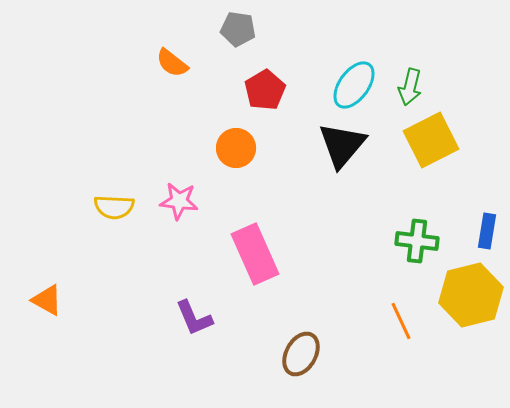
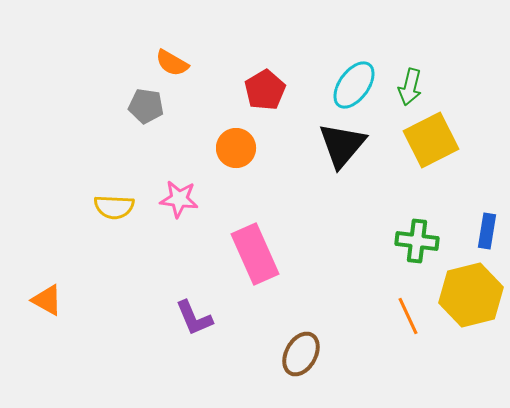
gray pentagon: moved 92 px left, 77 px down
orange semicircle: rotated 8 degrees counterclockwise
pink star: moved 2 px up
orange line: moved 7 px right, 5 px up
